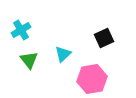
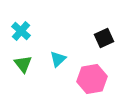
cyan cross: moved 1 px down; rotated 18 degrees counterclockwise
cyan triangle: moved 5 px left, 5 px down
green triangle: moved 6 px left, 4 px down
